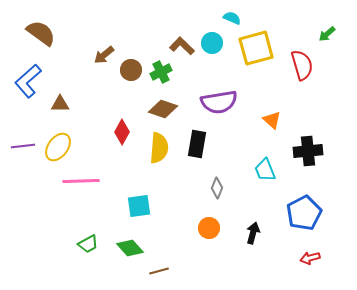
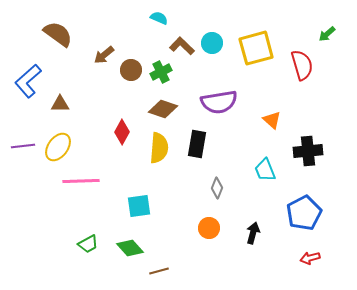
cyan semicircle: moved 73 px left
brown semicircle: moved 17 px right, 1 px down
